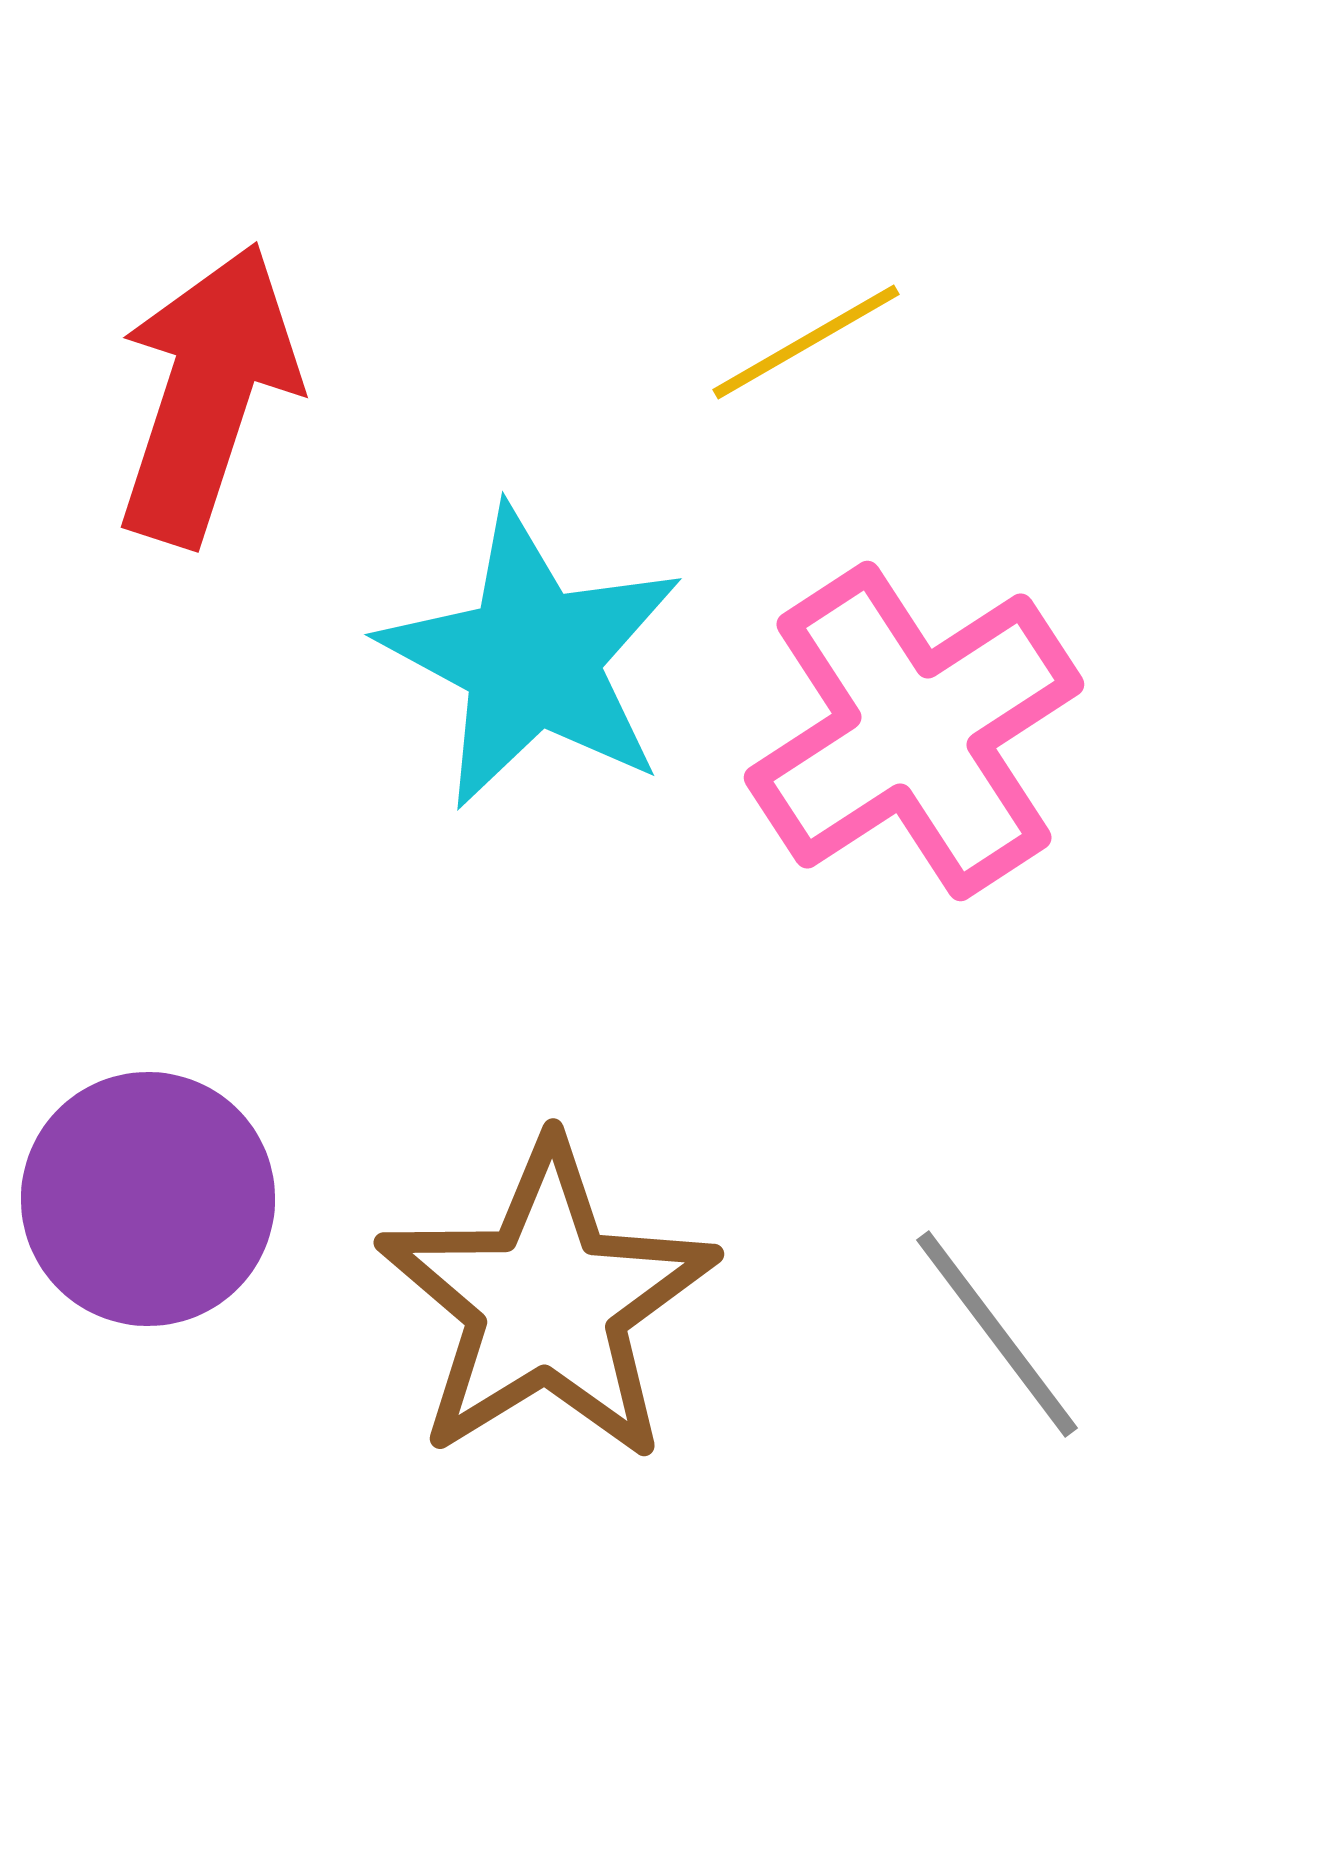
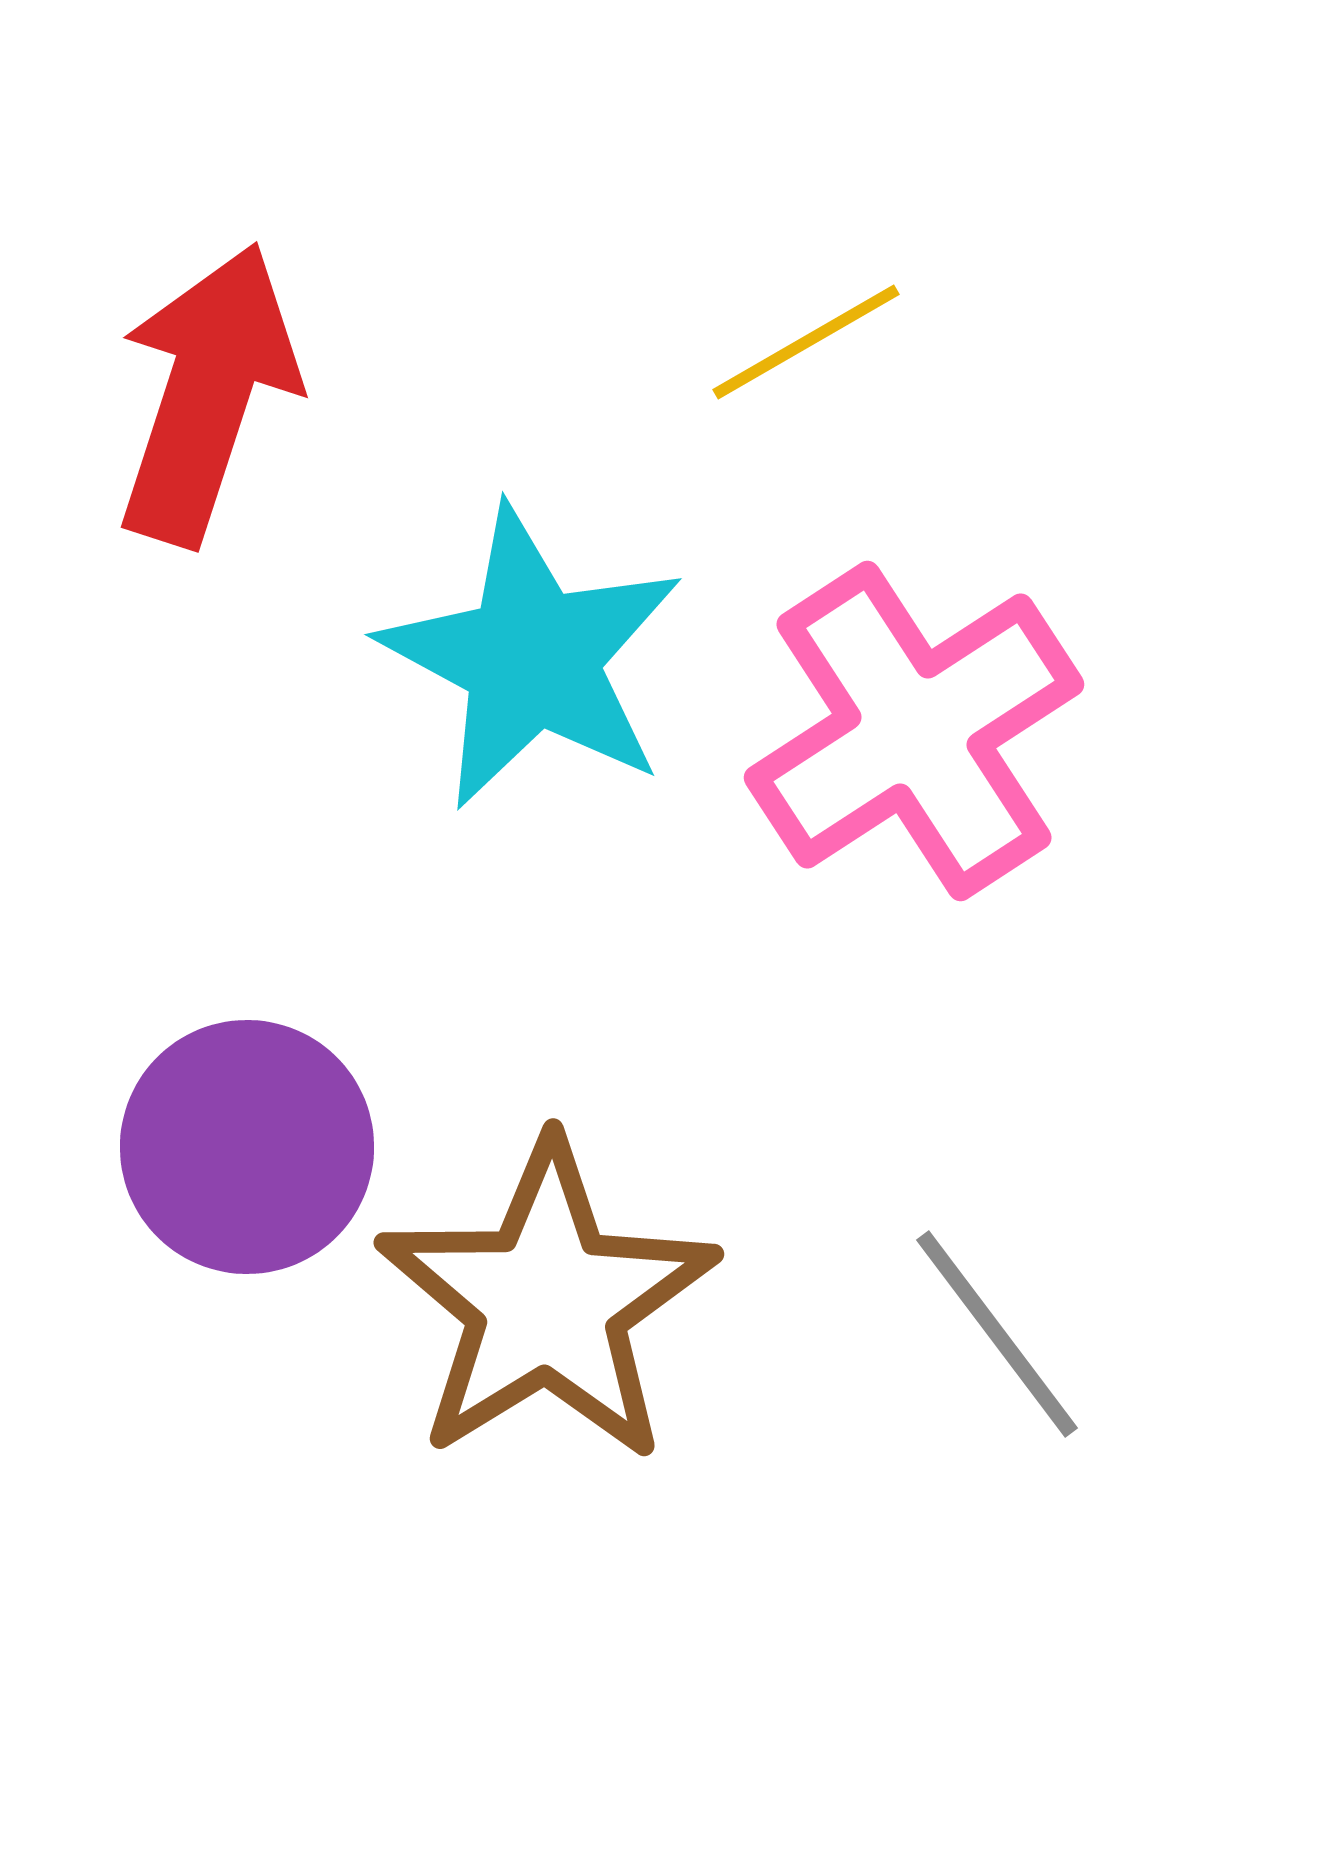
purple circle: moved 99 px right, 52 px up
